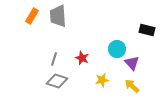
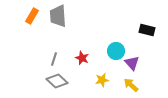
cyan circle: moved 1 px left, 2 px down
gray diamond: rotated 25 degrees clockwise
yellow arrow: moved 1 px left, 1 px up
